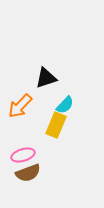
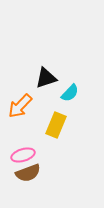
cyan semicircle: moved 5 px right, 12 px up
